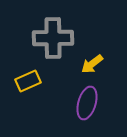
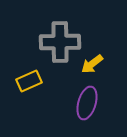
gray cross: moved 7 px right, 4 px down
yellow rectangle: moved 1 px right
